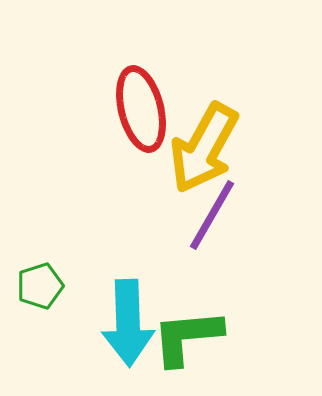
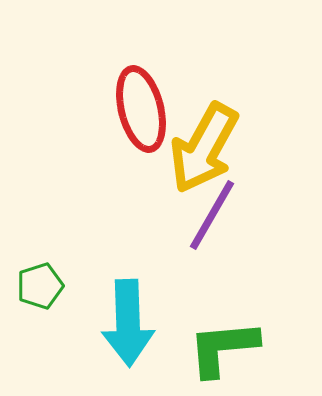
green L-shape: moved 36 px right, 11 px down
